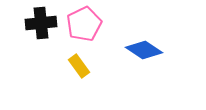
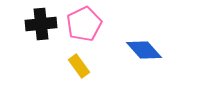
black cross: moved 1 px down
blue diamond: rotated 15 degrees clockwise
